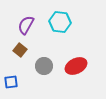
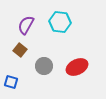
red ellipse: moved 1 px right, 1 px down
blue square: rotated 24 degrees clockwise
